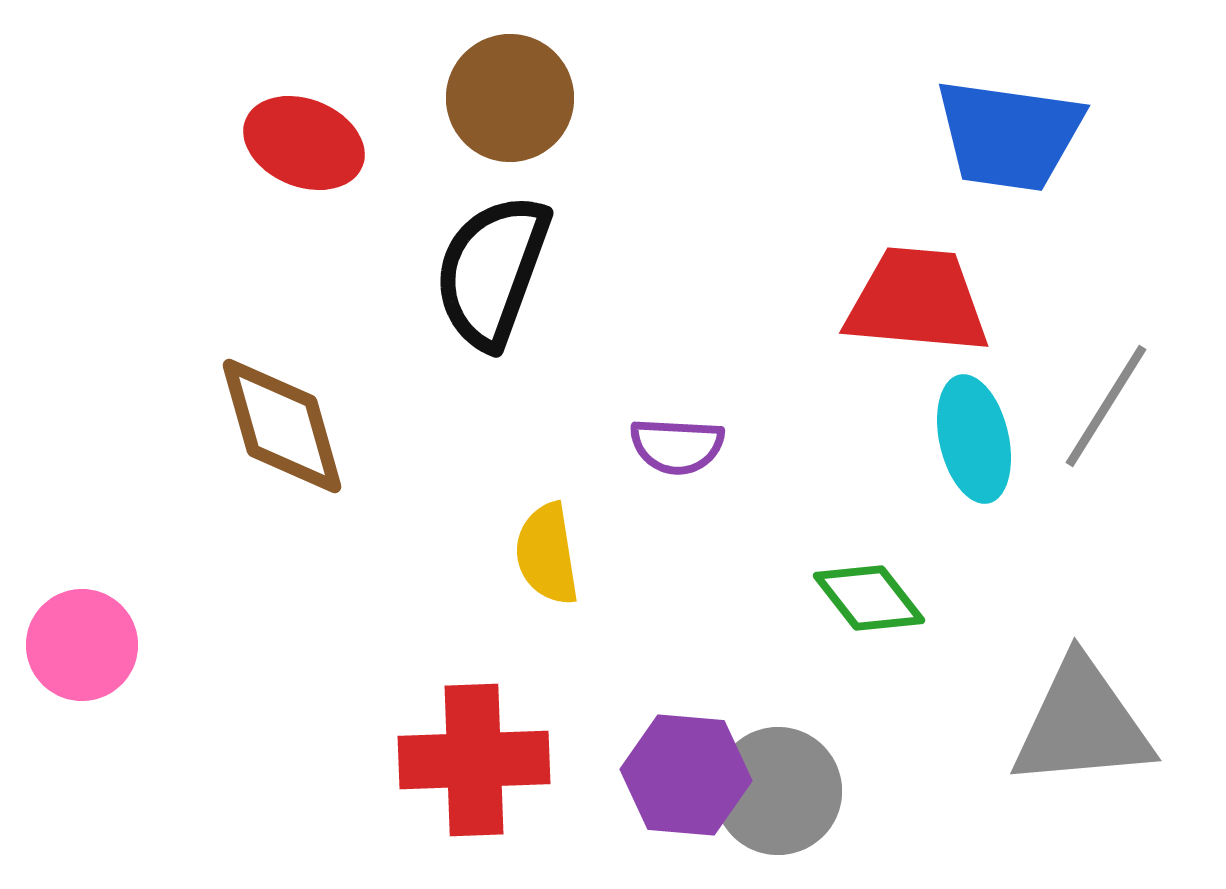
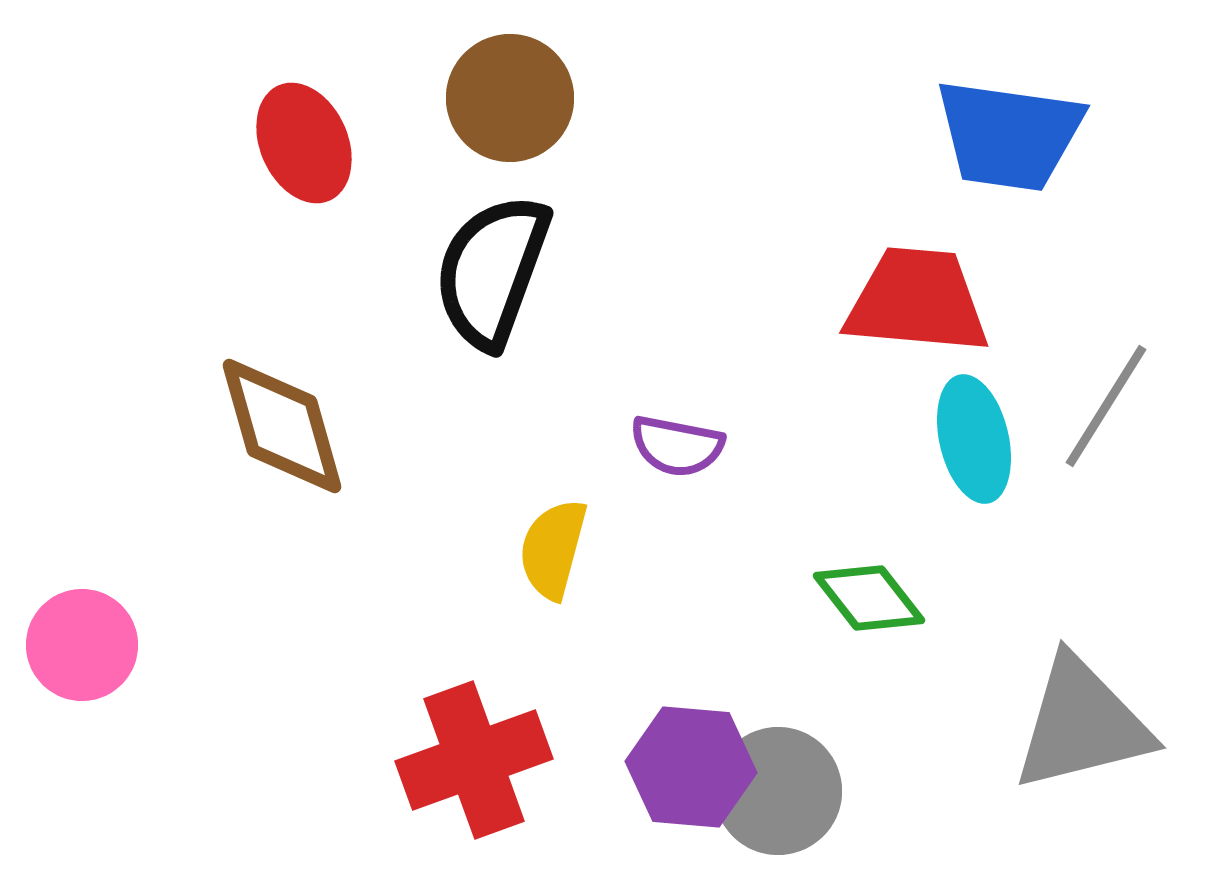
red ellipse: rotated 44 degrees clockwise
purple semicircle: rotated 8 degrees clockwise
yellow semicircle: moved 6 px right, 5 px up; rotated 24 degrees clockwise
gray triangle: rotated 9 degrees counterclockwise
red cross: rotated 18 degrees counterclockwise
purple hexagon: moved 5 px right, 8 px up
